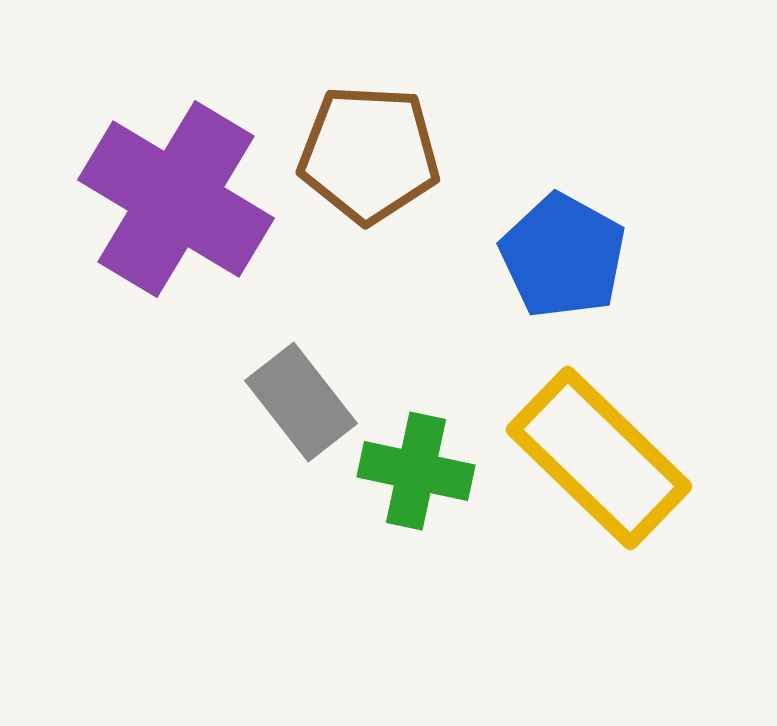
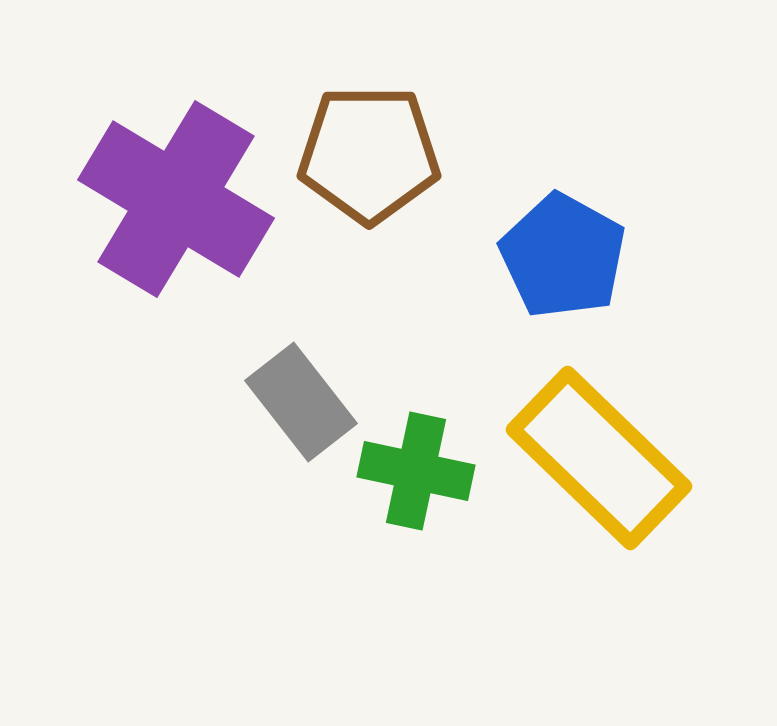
brown pentagon: rotated 3 degrees counterclockwise
